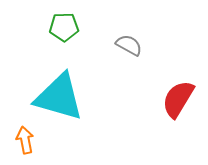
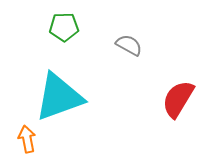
cyan triangle: rotated 36 degrees counterclockwise
orange arrow: moved 2 px right, 1 px up
